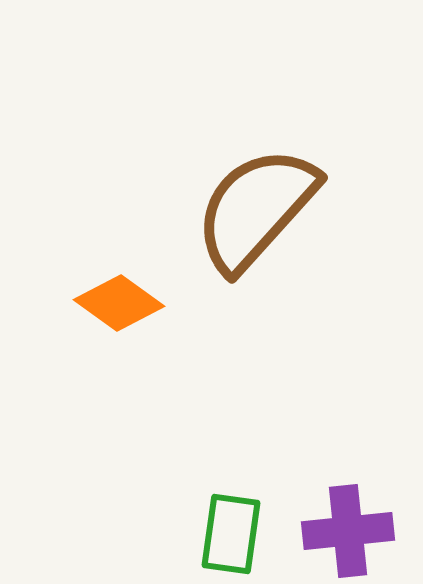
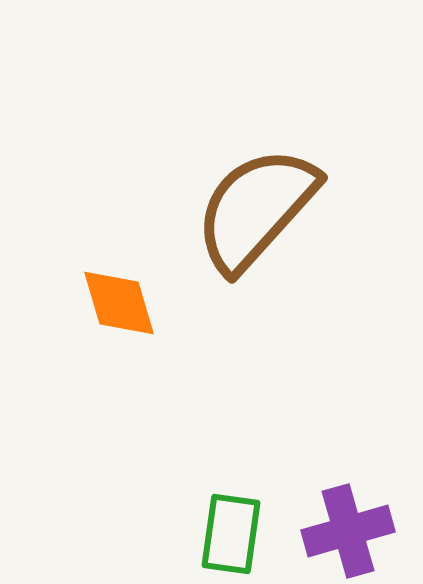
orange diamond: rotated 38 degrees clockwise
purple cross: rotated 10 degrees counterclockwise
